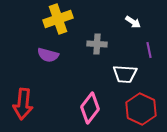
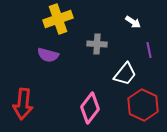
white trapezoid: rotated 55 degrees counterclockwise
red hexagon: moved 2 px right, 4 px up
